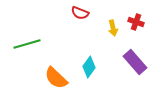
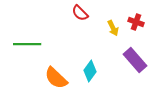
red semicircle: rotated 24 degrees clockwise
yellow arrow: rotated 14 degrees counterclockwise
green line: rotated 16 degrees clockwise
purple rectangle: moved 2 px up
cyan diamond: moved 1 px right, 4 px down
